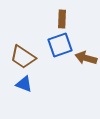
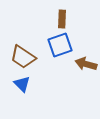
brown arrow: moved 6 px down
blue triangle: moved 2 px left; rotated 24 degrees clockwise
